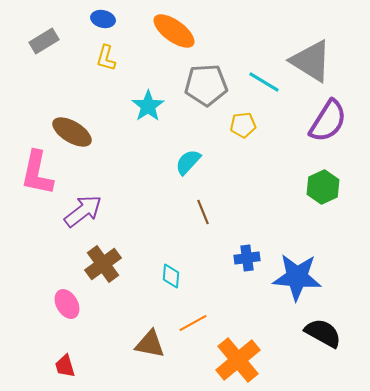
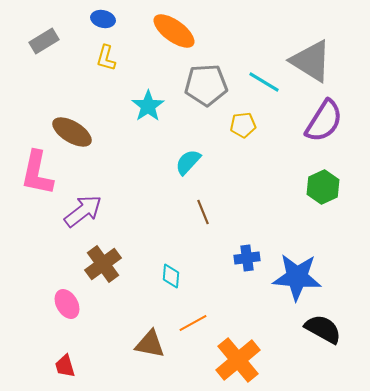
purple semicircle: moved 4 px left
black semicircle: moved 4 px up
